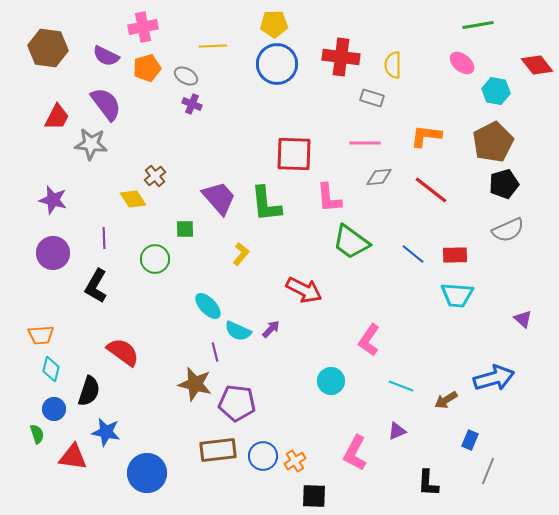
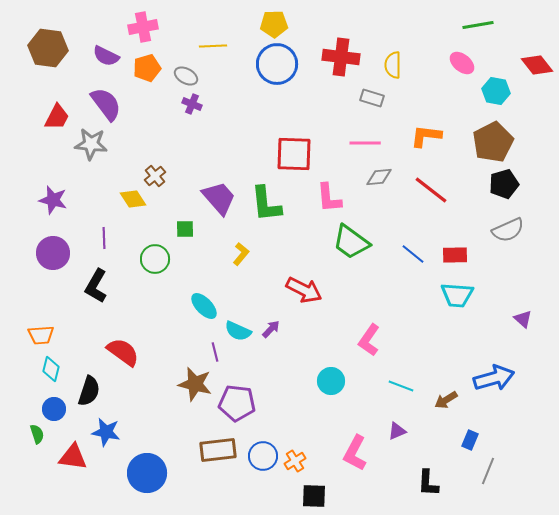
cyan ellipse at (208, 306): moved 4 px left
